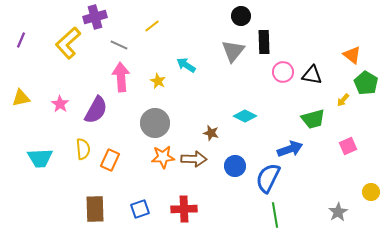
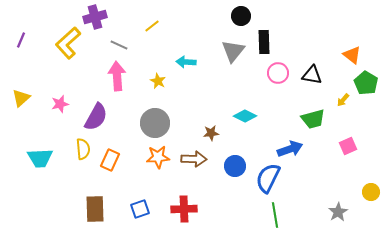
cyan arrow: moved 3 px up; rotated 30 degrees counterclockwise
pink circle: moved 5 px left, 1 px down
pink arrow: moved 4 px left, 1 px up
yellow triangle: rotated 30 degrees counterclockwise
pink star: rotated 24 degrees clockwise
purple semicircle: moved 7 px down
brown star: rotated 21 degrees counterclockwise
orange star: moved 5 px left
